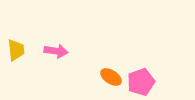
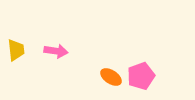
pink pentagon: moved 6 px up
